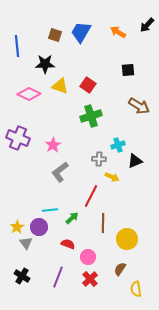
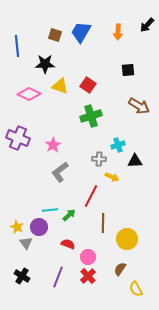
orange arrow: rotated 119 degrees counterclockwise
black triangle: rotated 21 degrees clockwise
green arrow: moved 3 px left, 3 px up
yellow star: rotated 16 degrees counterclockwise
red cross: moved 2 px left, 3 px up
yellow semicircle: rotated 21 degrees counterclockwise
